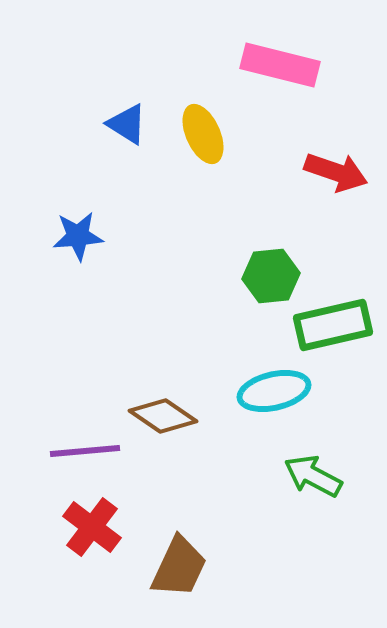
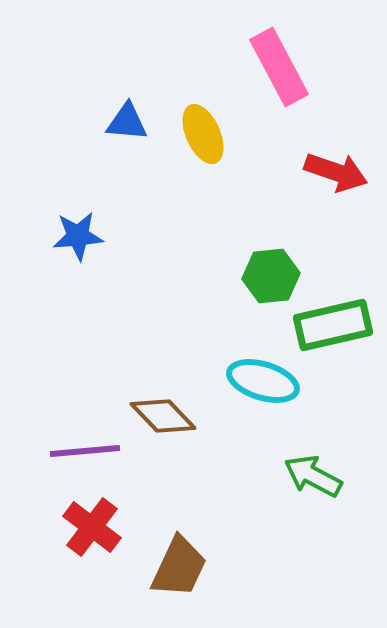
pink rectangle: moved 1 px left, 2 px down; rotated 48 degrees clockwise
blue triangle: moved 2 px up; rotated 27 degrees counterclockwise
cyan ellipse: moved 11 px left, 10 px up; rotated 30 degrees clockwise
brown diamond: rotated 12 degrees clockwise
